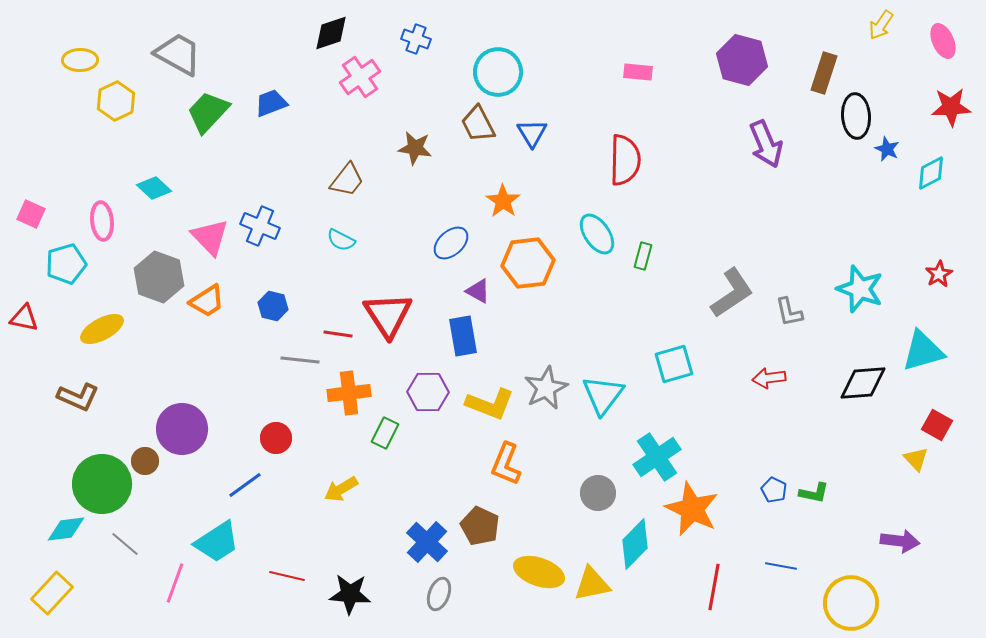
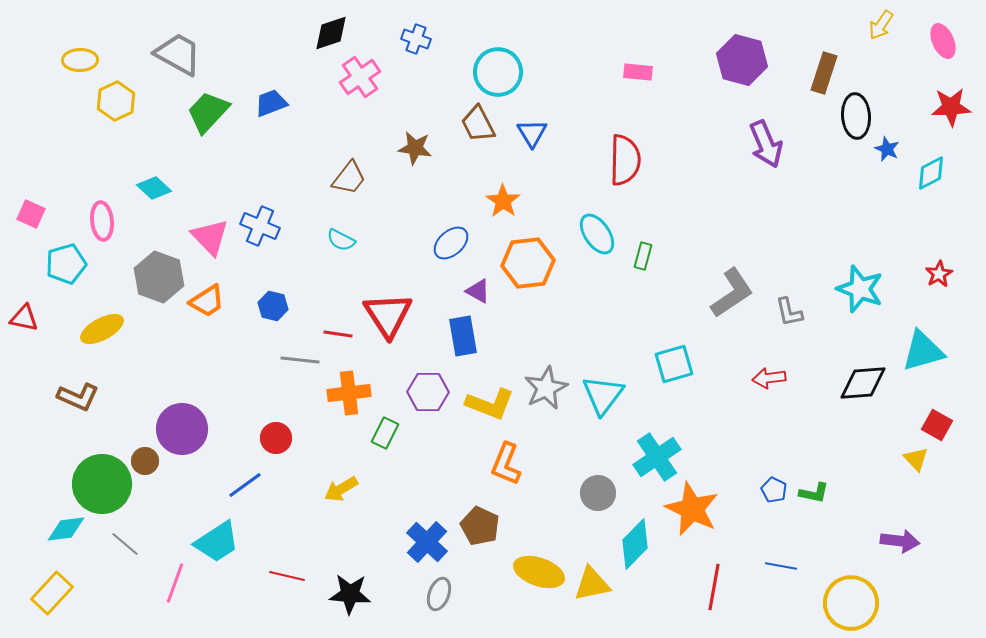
brown trapezoid at (347, 180): moved 2 px right, 2 px up
